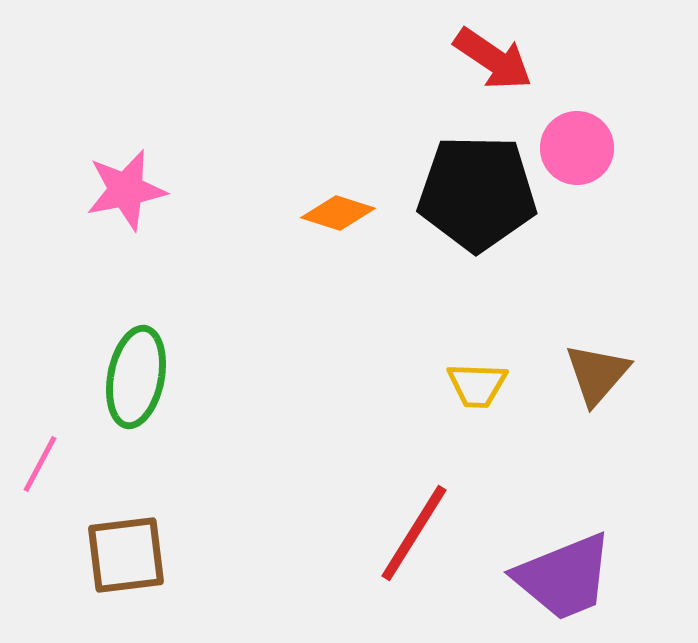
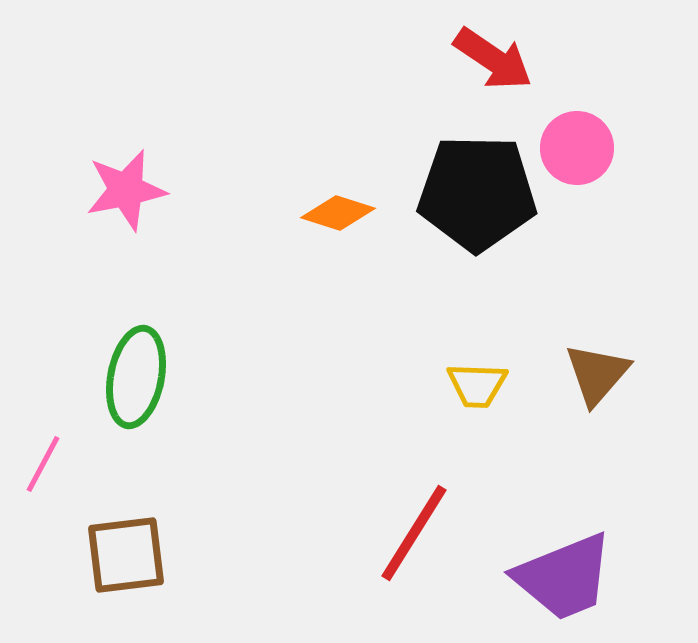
pink line: moved 3 px right
